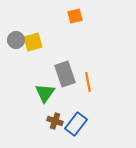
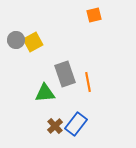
orange square: moved 19 px right, 1 px up
yellow square: rotated 12 degrees counterclockwise
green triangle: rotated 50 degrees clockwise
brown cross: moved 5 px down; rotated 28 degrees clockwise
